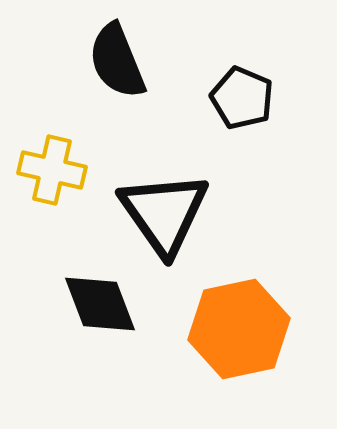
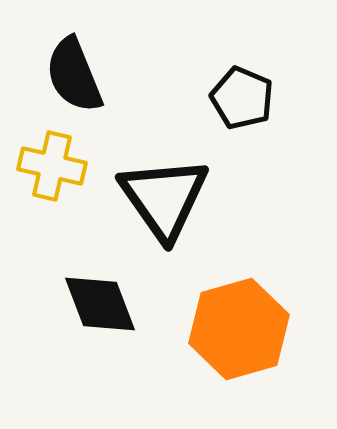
black semicircle: moved 43 px left, 14 px down
yellow cross: moved 4 px up
black triangle: moved 15 px up
orange hexagon: rotated 4 degrees counterclockwise
